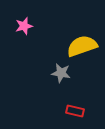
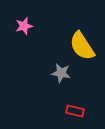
yellow semicircle: rotated 104 degrees counterclockwise
